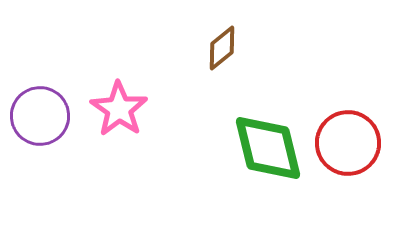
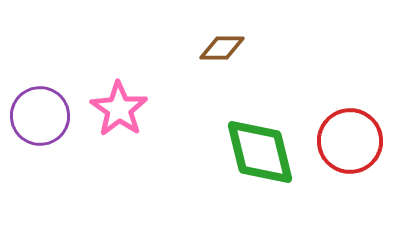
brown diamond: rotated 39 degrees clockwise
red circle: moved 2 px right, 2 px up
green diamond: moved 8 px left, 4 px down
